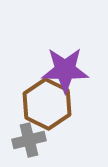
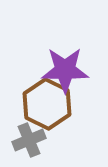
gray cross: rotated 8 degrees counterclockwise
